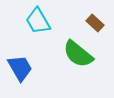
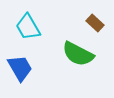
cyan trapezoid: moved 10 px left, 6 px down
green semicircle: rotated 12 degrees counterclockwise
